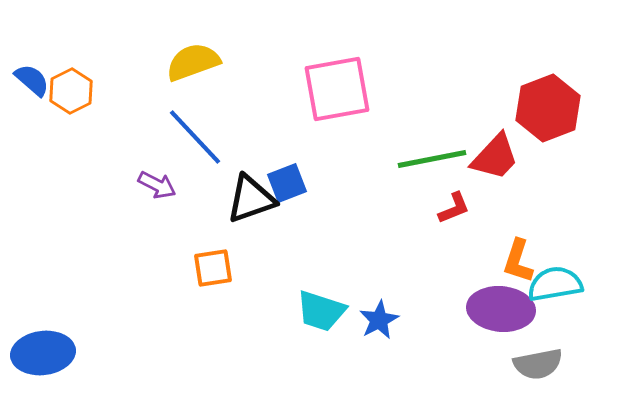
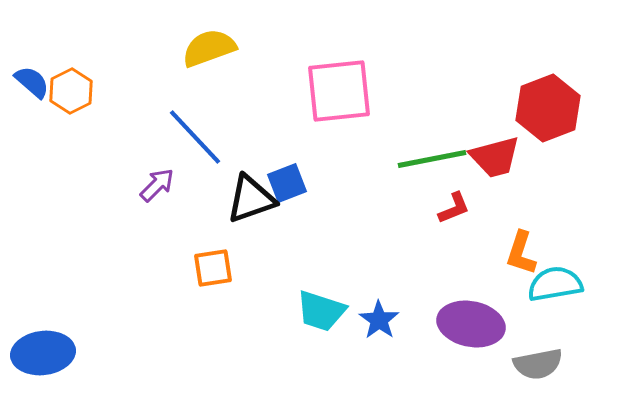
yellow semicircle: moved 16 px right, 14 px up
blue semicircle: moved 2 px down
pink square: moved 2 px right, 2 px down; rotated 4 degrees clockwise
red trapezoid: rotated 32 degrees clockwise
purple arrow: rotated 72 degrees counterclockwise
orange L-shape: moved 3 px right, 8 px up
purple ellipse: moved 30 px left, 15 px down; rotated 6 degrees clockwise
blue star: rotated 9 degrees counterclockwise
